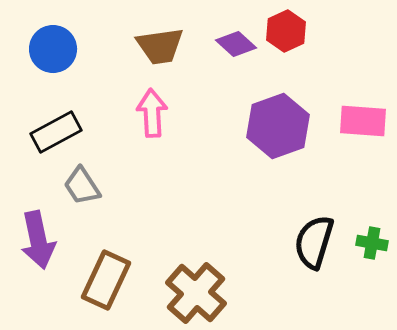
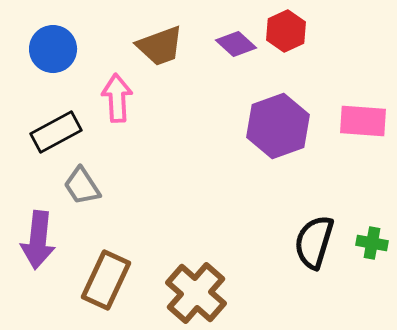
brown trapezoid: rotated 12 degrees counterclockwise
pink arrow: moved 35 px left, 15 px up
purple arrow: rotated 18 degrees clockwise
